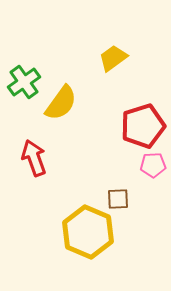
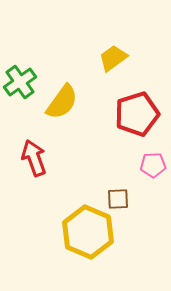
green cross: moved 4 px left
yellow semicircle: moved 1 px right, 1 px up
red pentagon: moved 6 px left, 12 px up
